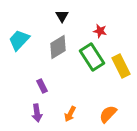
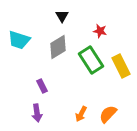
cyan trapezoid: rotated 115 degrees counterclockwise
green rectangle: moved 1 px left, 3 px down
orange arrow: moved 11 px right
